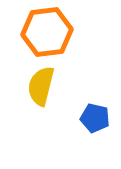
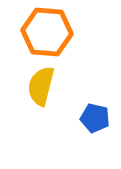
orange hexagon: rotated 12 degrees clockwise
